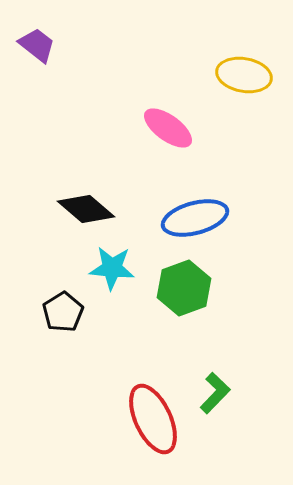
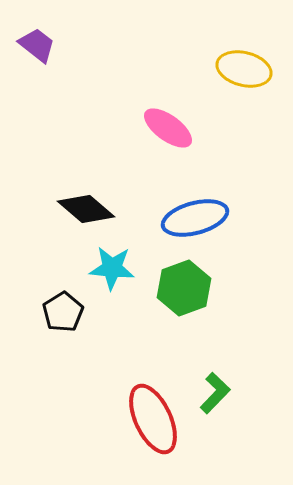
yellow ellipse: moved 6 px up; rotated 4 degrees clockwise
